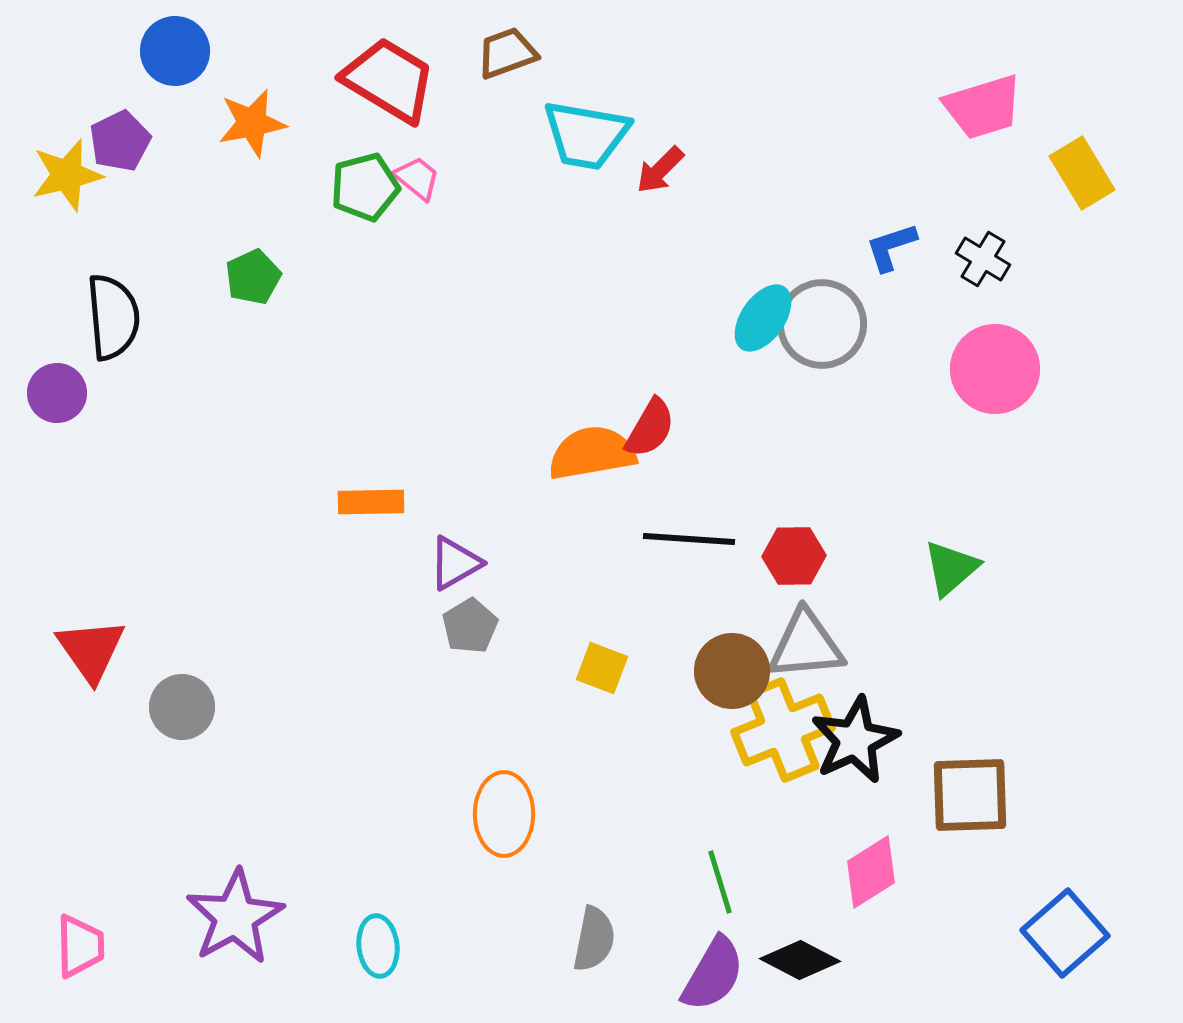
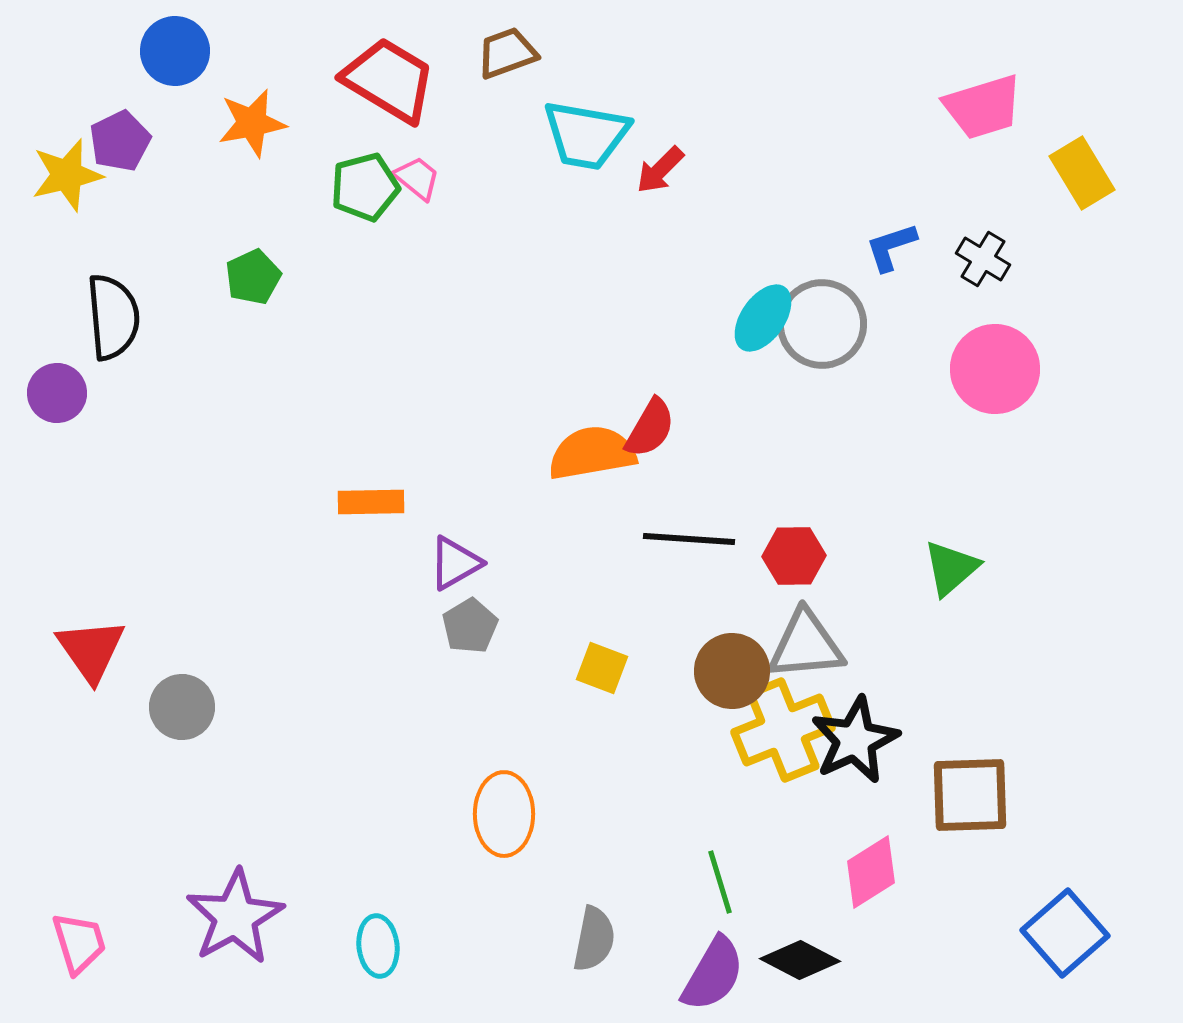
pink trapezoid at (80, 946): moved 1 px left, 3 px up; rotated 16 degrees counterclockwise
